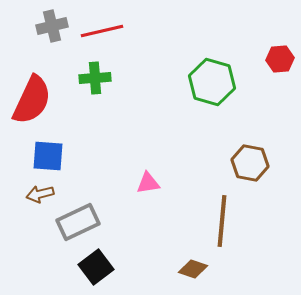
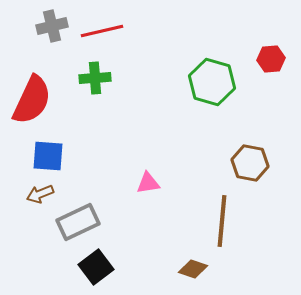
red hexagon: moved 9 px left
brown arrow: rotated 8 degrees counterclockwise
